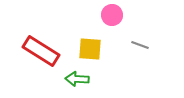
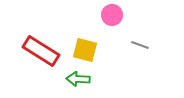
yellow square: moved 5 px left, 1 px down; rotated 10 degrees clockwise
green arrow: moved 1 px right
